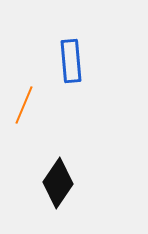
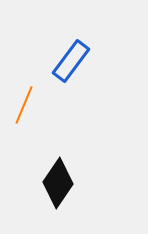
blue rectangle: rotated 42 degrees clockwise
